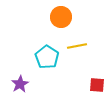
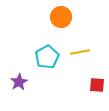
yellow line: moved 3 px right, 6 px down
cyan pentagon: rotated 10 degrees clockwise
purple star: moved 1 px left, 2 px up
